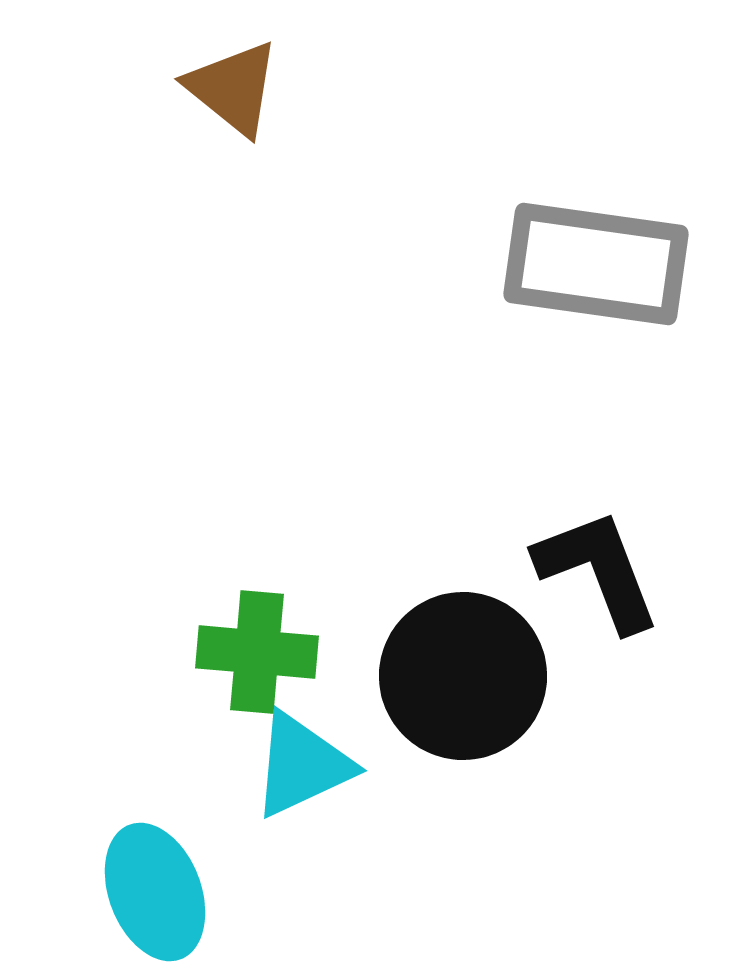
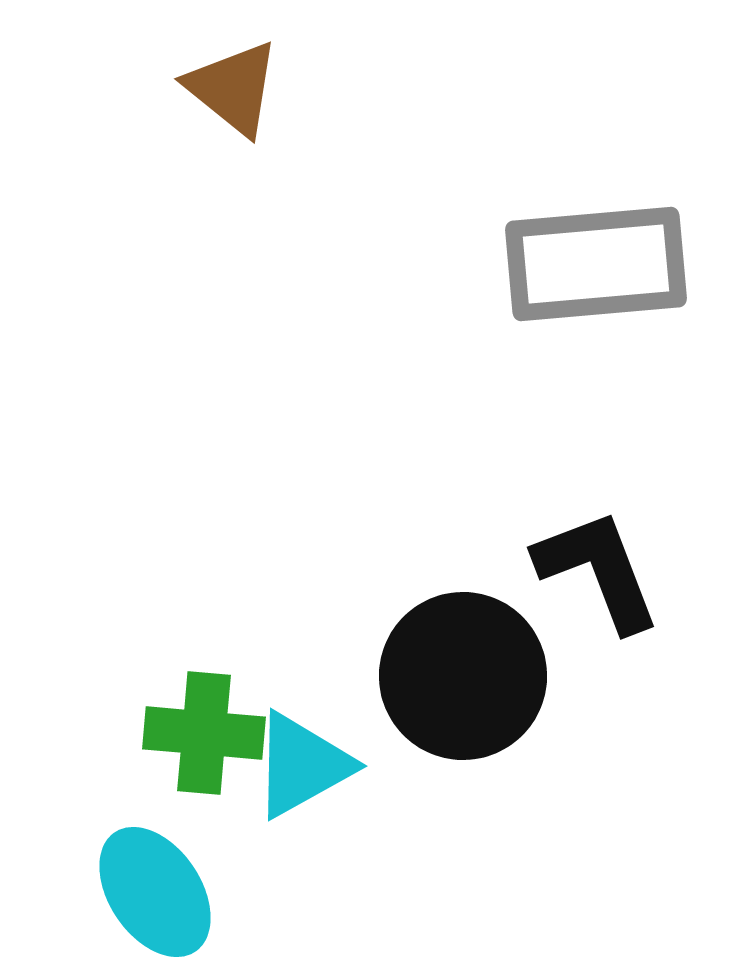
gray rectangle: rotated 13 degrees counterclockwise
green cross: moved 53 px left, 81 px down
cyan triangle: rotated 4 degrees counterclockwise
cyan ellipse: rotated 13 degrees counterclockwise
